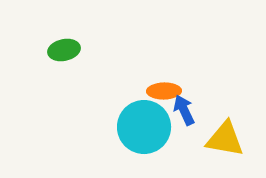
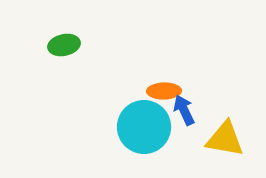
green ellipse: moved 5 px up
